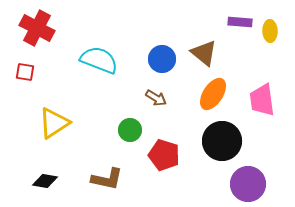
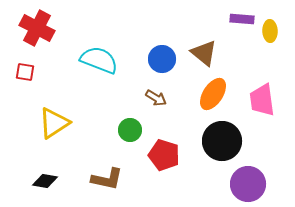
purple rectangle: moved 2 px right, 3 px up
